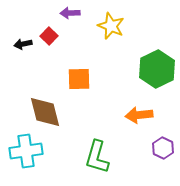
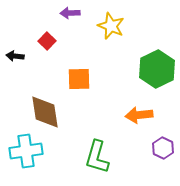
red square: moved 2 px left, 5 px down
black arrow: moved 8 px left, 12 px down; rotated 18 degrees clockwise
brown diamond: rotated 6 degrees clockwise
